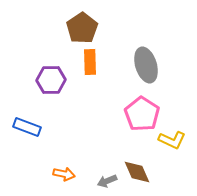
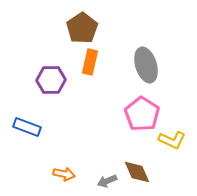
orange rectangle: rotated 15 degrees clockwise
